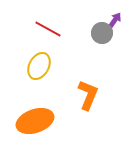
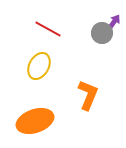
purple arrow: moved 1 px left, 2 px down
